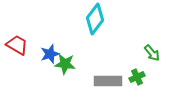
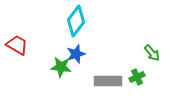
cyan diamond: moved 19 px left, 2 px down
blue star: moved 26 px right
green star: moved 4 px left, 3 px down
